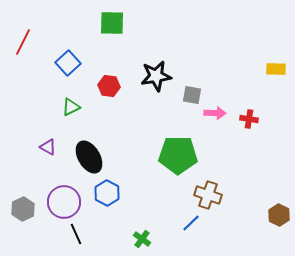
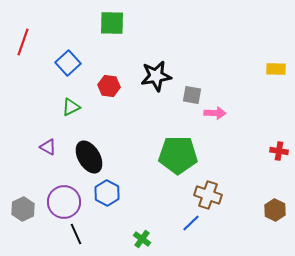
red line: rotated 8 degrees counterclockwise
red cross: moved 30 px right, 32 px down
brown hexagon: moved 4 px left, 5 px up
